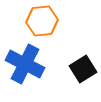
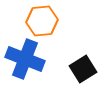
blue cross: moved 5 px up; rotated 6 degrees counterclockwise
